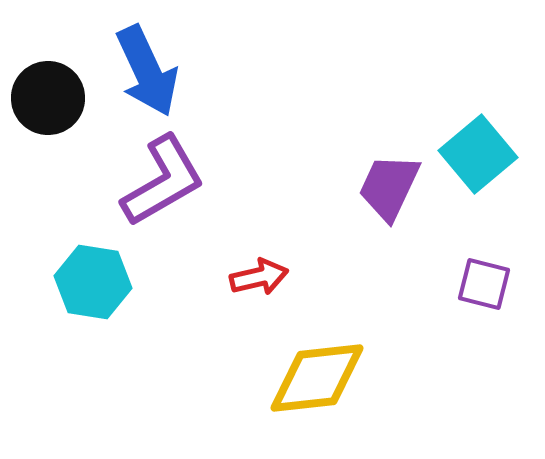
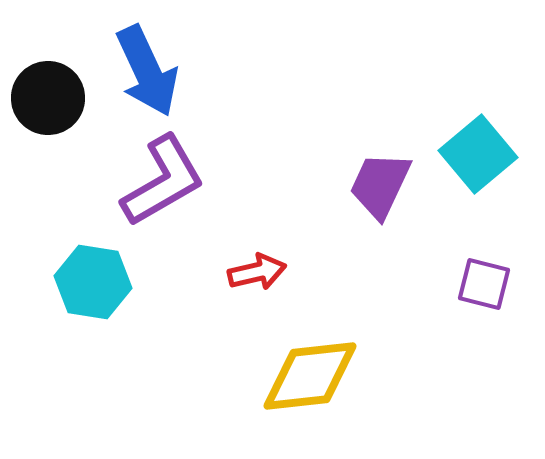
purple trapezoid: moved 9 px left, 2 px up
red arrow: moved 2 px left, 5 px up
yellow diamond: moved 7 px left, 2 px up
